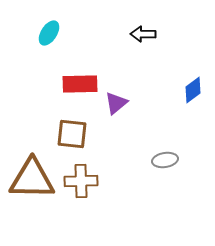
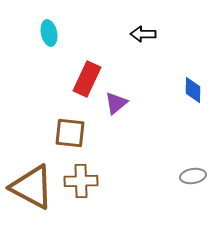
cyan ellipse: rotated 45 degrees counterclockwise
red rectangle: moved 7 px right, 5 px up; rotated 64 degrees counterclockwise
blue diamond: rotated 52 degrees counterclockwise
brown square: moved 2 px left, 1 px up
gray ellipse: moved 28 px right, 16 px down
brown triangle: moved 8 px down; rotated 27 degrees clockwise
